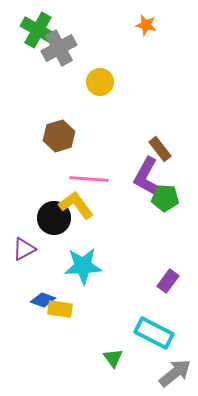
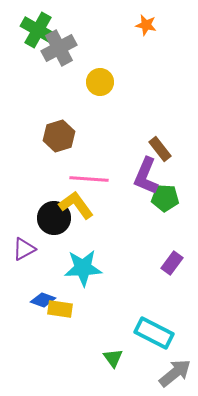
purple L-shape: rotated 6 degrees counterclockwise
cyan star: moved 2 px down
purple rectangle: moved 4 px right, 18 px up
